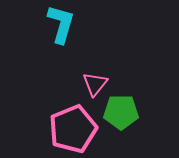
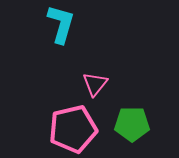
green pentagon: moved 11 px right, 12 px down
pink pentagon: rotated 9 degrees clockwise
